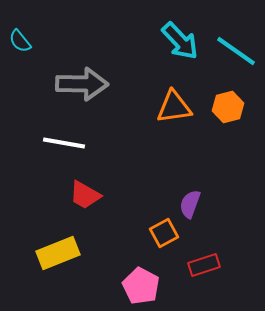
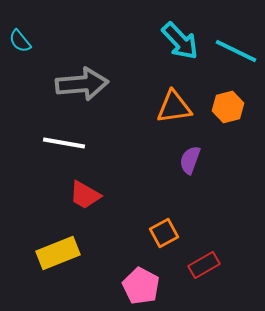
cyan line: rotated 9 degrees counterclockwise
gray arrow: rotated 6 degrees counterclockwise
purple semicircle: moved 44 px up
red rectangle: rotated 12 degrees counterclockwise
